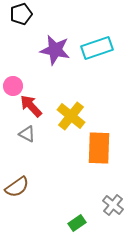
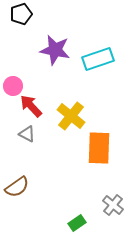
cyan rectangle: moved 1 px right, 11 px down
